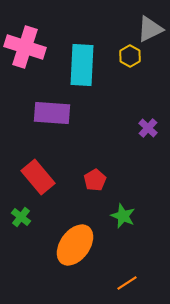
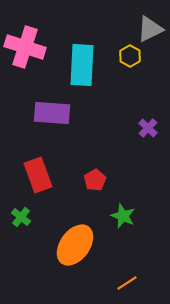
red rectangle: moved 2 px up; rotated 20 degrees clockwise
